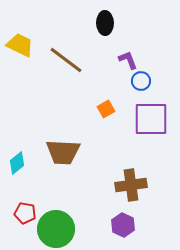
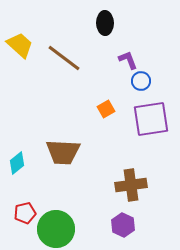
yellow trapezoid: rotated 16 degrees clockwise
brown line: moved 2 px left, 2 px up
purple square: rotated 9 degrees counterclockwise
red pentagon: rotated 25 degrees counterclockwise
